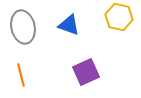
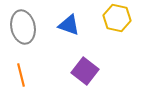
yellow hexagon: moved 2 px left, 1 px down
purple square: moved 1 px left, 1 px up; rotated 28 degrees counterclockwise
